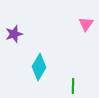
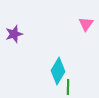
cyan diamond: moved 19 px right, 4 px down
green line: moved 5 px left, 1 px down
